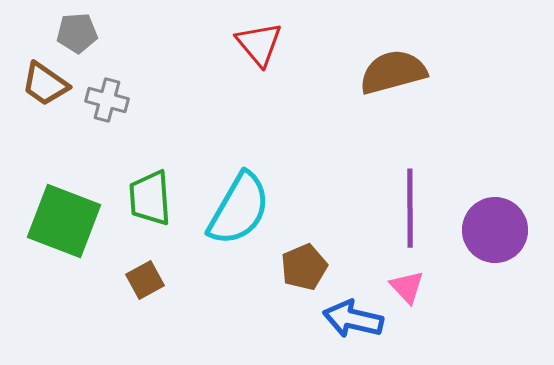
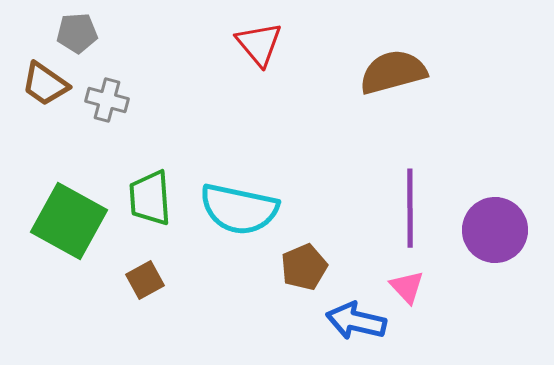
cyan semicircle: rotated 72 degrees clockwise
green square: moved 5 px right; rotated 8 degrees clockwise
blue arrow: moved 3 px right, 2 px down
